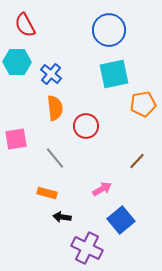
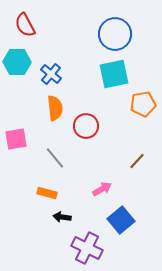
blue circle: moved 6 px right, 4 px down
